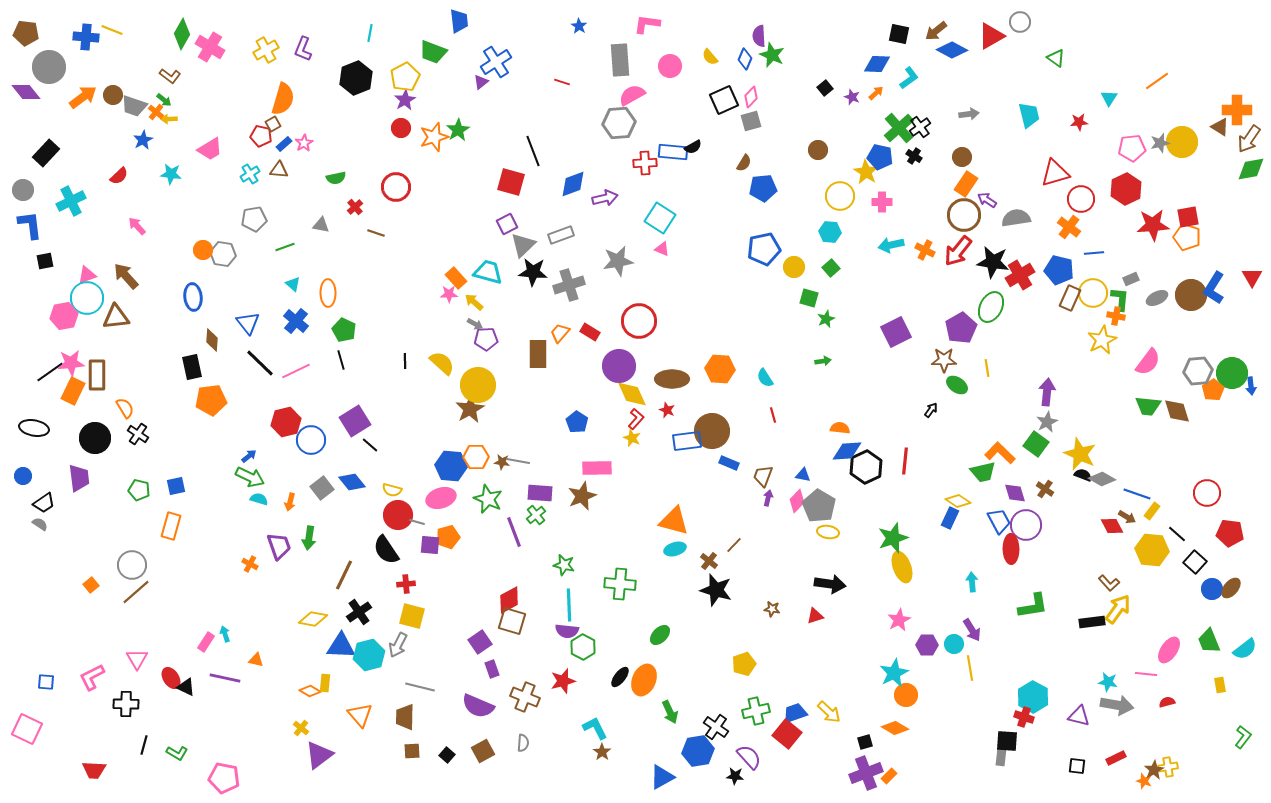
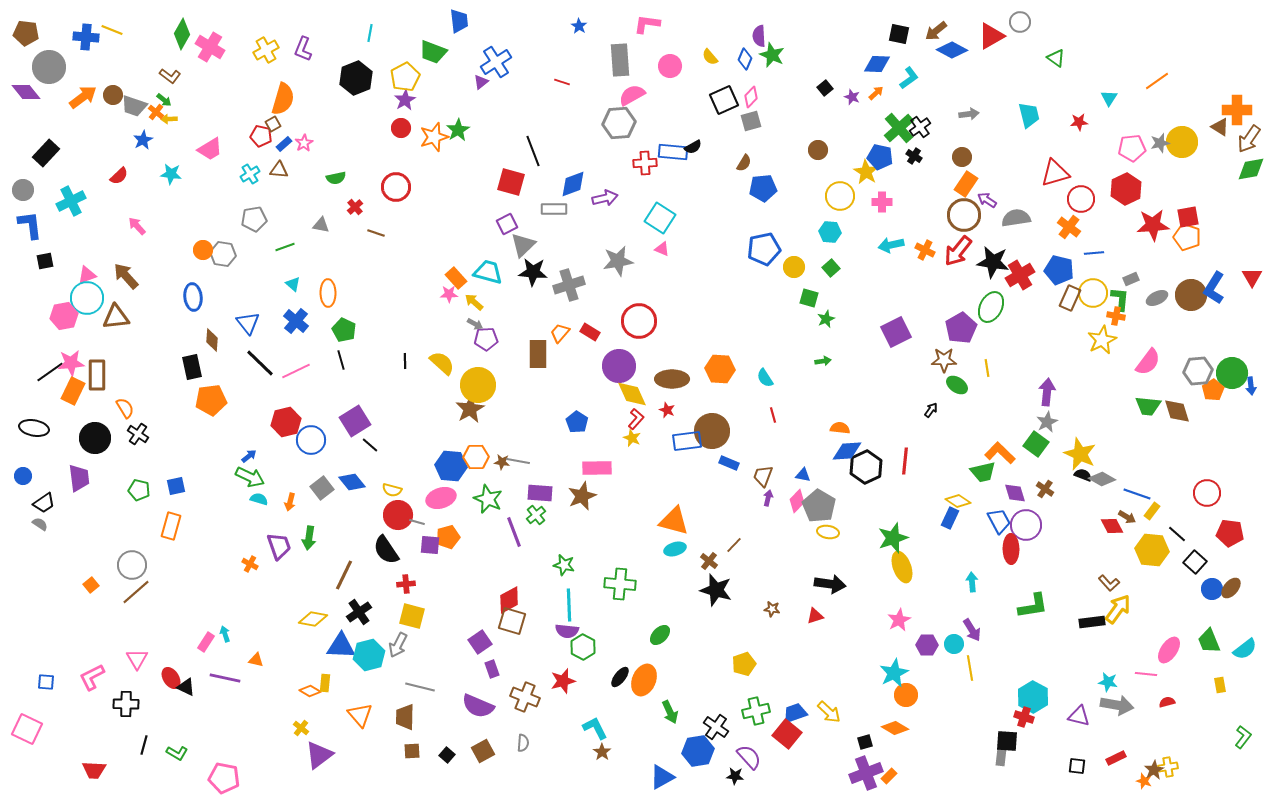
gray rectangle at (561, 235): moved 7 px left, 26 px up; rotated 20 degrees clockwise
